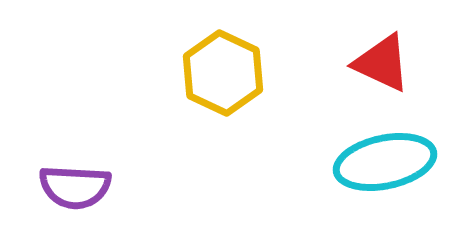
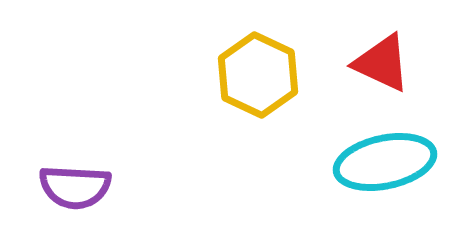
yellow hexagon: moved 35 px right, 2 px down
